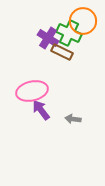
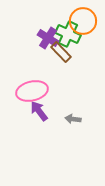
green cross: moved 1 px left, 1 px down
brown rectangle: moved 1 px left; rotated 20 degrees clockwise
purple arrow: moved 2 px left, 1 px down
